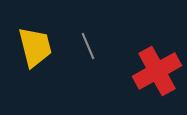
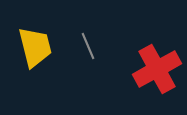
red cross: moved 2 px up
